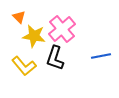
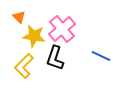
blue line: rotated 36 degrees clockwise
yellow L-shape: rotated 85 degrees clockwise
